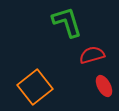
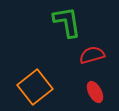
green L-shape: rotated 8 degrees clockwise
red ellipse: moved 9 px left, 6 px down
